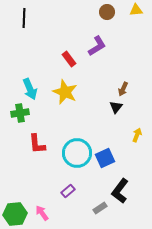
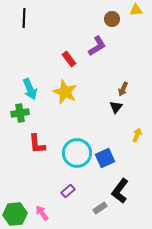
brown circle: moved 5 px right, 7 px down
